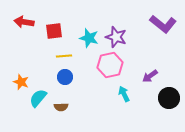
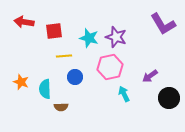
purple L-shape: rotated 20 degrees clockwise
pink hexagon: moved 2 px down
blue circle: moved 10 px right
cyan semicircle: moved 7 px right, 9 px up; rotated 42 degrees counterclockwise
